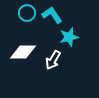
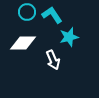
cyan circle: moved 1 px up
white diamond: moved 9 px up
white arrow: rotated 54 degrees counterclockwise
